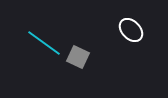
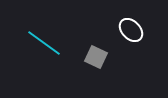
gray square: moved 18 px right
